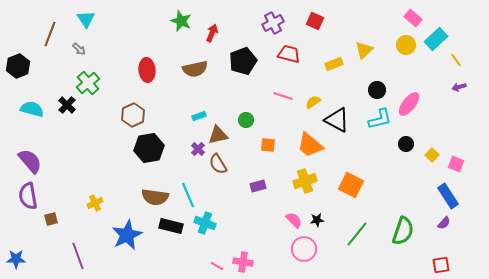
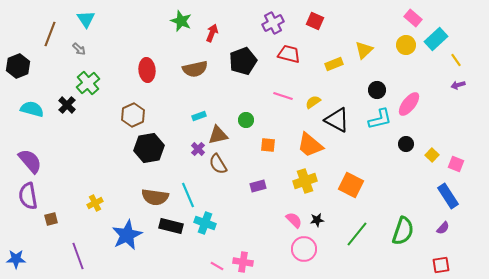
purple arrow at (459, 87): moved 1 px left, 2 px up
purple semicircle at (444, 223): moved 1 px left, 5 px down
